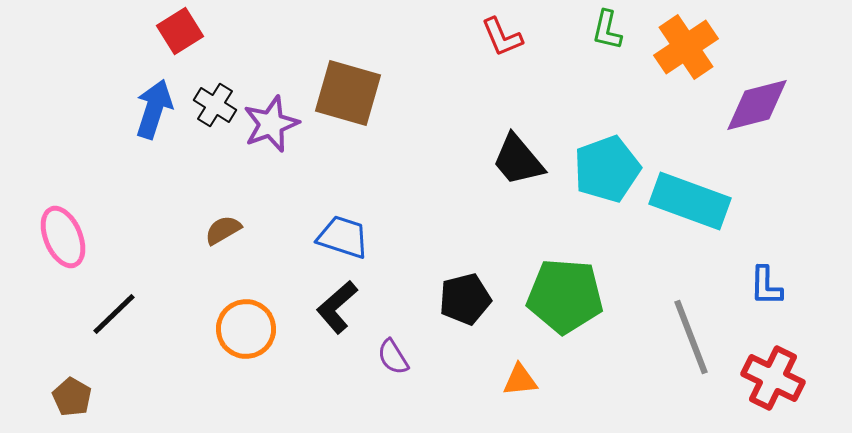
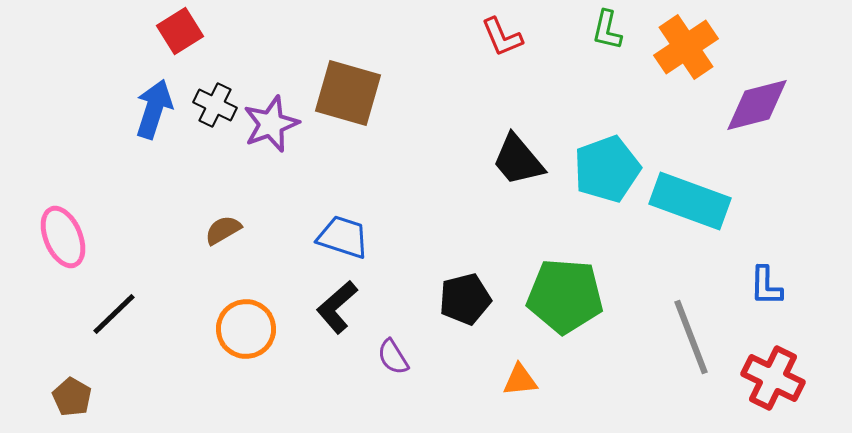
black cross: rotated 6 degrees counterclockwise
